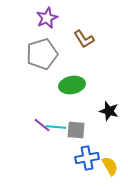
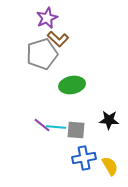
brown L-shape: moved 26 px left; rotated 15 degrees counterclockwise
black star: moved 9 px down; rotated 12 degrees counterclockwise
blue cross: moved 3 px left
